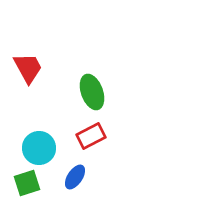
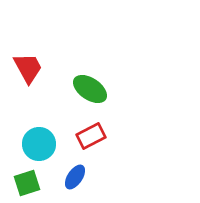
green ellipse: moved 2 px left, 3 px up; rotated 36 degrees counterclockwise
cyan circle: moved 4 px up
